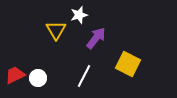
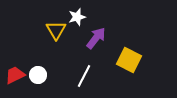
white star: moved 2 px left, 2 px down
yellow square: moved 1 px right, 4 px up
white circle: moved 3 px up
